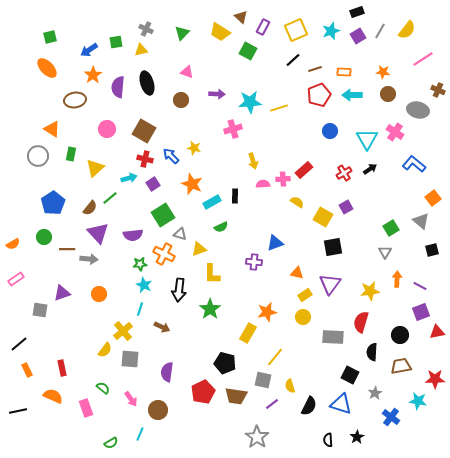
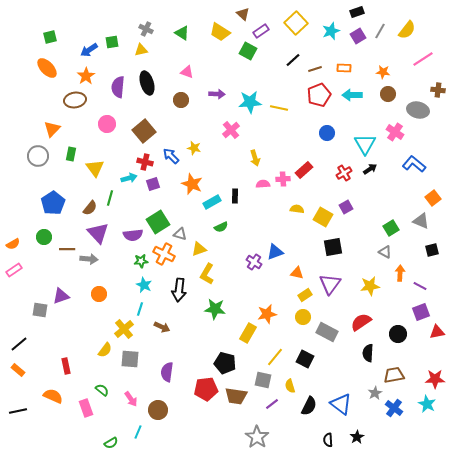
brown triangle at (241, 17): moved 2 px right, 3 px up
purple rectangle at (263, 27): moved 2 px left, 4 px down; rotated 28 degrees clockwise
yellow square at (296, 30): moved 7 px up; rotated 20 degrees counterclockwise
green triangle at (182, 33): rotated 42 degrees counterclockwise
green square at (116, 42): moved 4 px left
orange rectangle at (344, 72): moved 4 px up
orange star at (93, 75): moved 7 px left, 1 px down
brown cross at (438, 90): rotated 16 degrees counterclockwise
yellow line at (279, 108): rotated 30 degrees clockwise
orange triangle at (52, 129): rotated 42 degrees clockwise
pink circle at (107, 129): moved 5 px up
pink cross at (233, 129): moved 2 px left, 1 px down; rotated 24 degrees counterclockwise
brown square at (144, 131): rotated 20 degrees clockwise
blue circle at (330, 131): moved 3 px left, 2 px down
cyan triangle at (367, 139): moved 2 px left, 5 px down
red cross at (145, 159): moved 3 px down
yellow arrow at (253, 161): moved 2 px right, 3 px up
yellow triangle at (95, 168): rotated 24 degrees counterclockwise
purple square at (153, 184): rotated 16 degrees clockwise
green line at (110, 198): rotated 35 degrees counterclockwise
yellow semicircle at (297, 202): moved 7 px down; rotated 24 degrees counterclockwise
green square at (163, 215): moved 5 px left, 7 px down
gray triangle at (421, 221): rotated 18 degrees counterclockwise
blue triangle at (275, 243): moved 9 px down
gray triangle at (385, 252): rotated 32 degrees counterclockwise
purple cross at (254, 262): rotated 28 degrees clockwise
green star at (140, 264): moved 1 px right, 3 px up
yellow L-shape at (212, 274): moved 5 px left; rotated 30 degrees clockwise
pink rectangle at (16, 279): moved 2 px left, 9 px up
orange arrow at (397, 279): moved 3 px right, 6 px up
yellow star at (370, 291): moved 5 px up
purple triangle at (62, 293): moved 1 px left, 3 px down
green star at (210, 309): moved 5 px right; rotated 30 degrees counterclockwise
orange star at (267, 312): moved 2 px down
red semicircle at (361, 322): rotated 40 degrees clockwise
yellow cross at (123, 331): moved 1 px right, 2 px up
black circle at (400, 335): moved 2 px left, 1 px up
gray rectangle at (333, 337): moved 6 px left, 5 px up; rotated 25 degrees clockwise
black semicircle at (372, 352): moved 4 px left, 1 px down
brown trapezoid at (401, 366): moved 7 px left, 9 px down
red rectangle at (62, 368): moved 4 px right, 2 px up
orange rectangle at (27, 370): moved 9 px left; rotated 24 degrees counterclockwise
black square at (350, 375): moved 45 px left, 16 px up
green semicircle at (103, 388): moved 1 px left, 2 px down
red pentagon at (203, 392): moved 3 px right, 3 px up; rotated 20 degrees clockwise
cyan star at (418, 401): moved 9 px right, 3 px down; rotated 18 degrees clockwise
blue triangle at (341, 404): rotated 20 degrees clockwise
blue cross at (391, 417): moved 3 px right, 9 px up
cyan line at (140, 434): moved 2 px left, 2 px up
